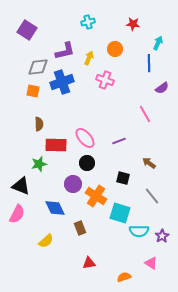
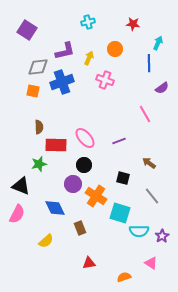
brown semicircle: moved 3 px down
black circle: moved 3 px left, 2 px down
